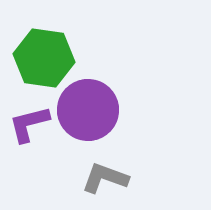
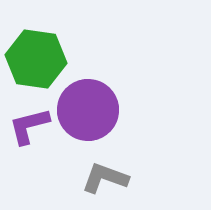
green hexagon: moved 8 px left, 1 px down
purple L-shape: moved 2 px down
